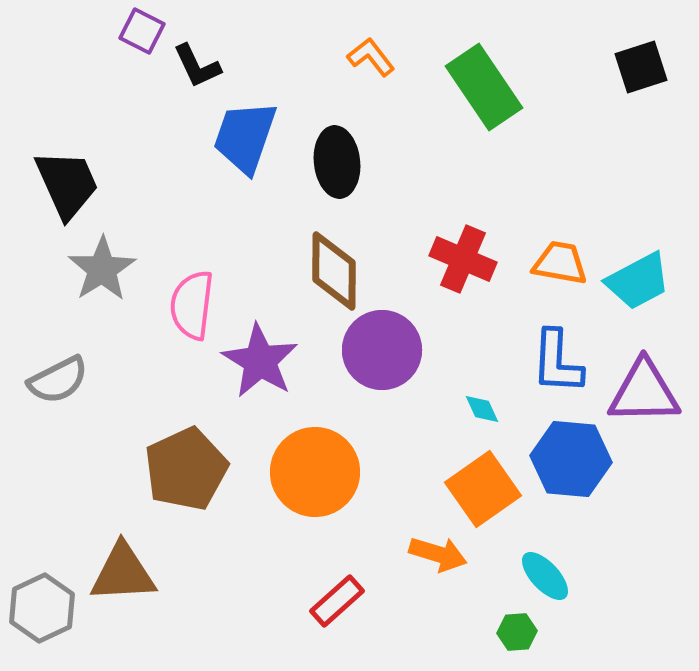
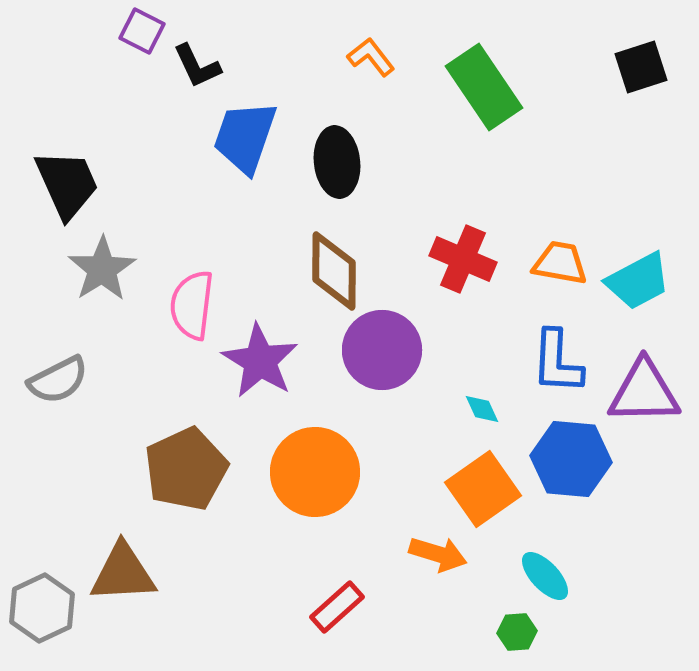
red rectangle: moved 6 px down
